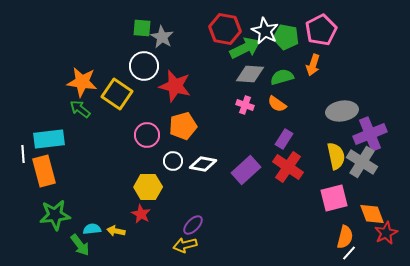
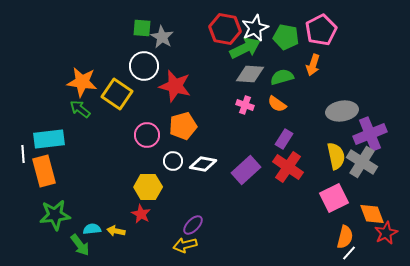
white star at (265, 31): moved 10 px left, 3 px up; rotated 20 degrees clockwise
pink square at (334, 198): rotated 12 degrees counterclockwise
